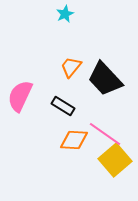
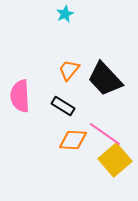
orange trapezoid: moved 2 px left, 3 px down
pink semicircle: rotated 28 degrees counterclockwise
orange diamond: moved 1 px left
